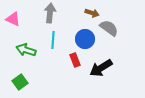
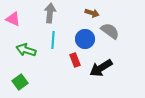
gray semicircle: moved 1 px right, 3 px down
